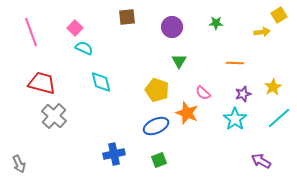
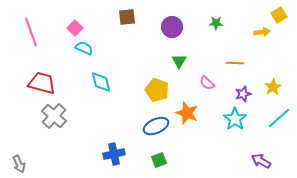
pink semicircle: moved 4 px right, 10 px up
